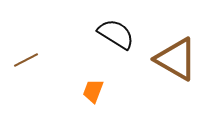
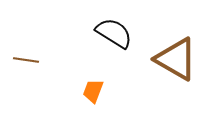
black semicircle: moved 2 px left, 1 px up
brown line: rotated 35 degrees clockwise
